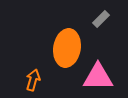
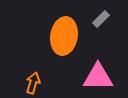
orange ellipse: moved 3 px left, 12 px up
orange arrow: moved 3 px down
